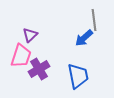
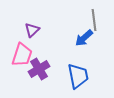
purple triangle: moved 2 px right, 5 px up
pink trapezoid: moved 1 px right, 1 px up
